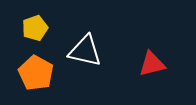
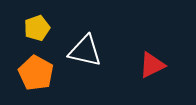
yellow pentagon: moved 2 px right
red triangle: moved 1 px down; rotated 12 degrees counterclockwise
